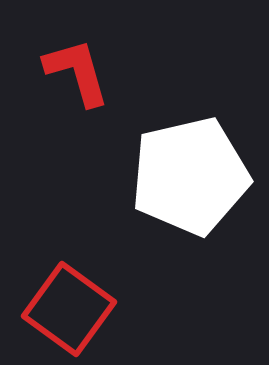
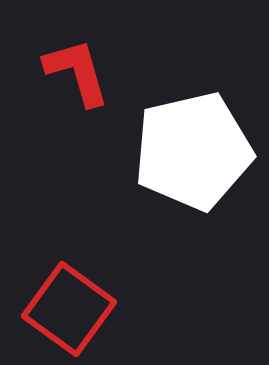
white pentagon: moved 3 px right, 25 px up
